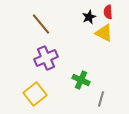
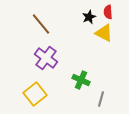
purple cross: rotated 30 degrees counterclockwise
